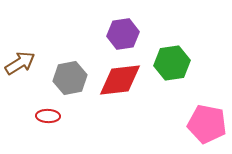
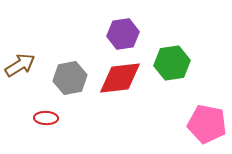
brown arrow: moved 2 px down
red diamond: moved 2 px up
red ellipse: moved 2 px left, 2 px down
